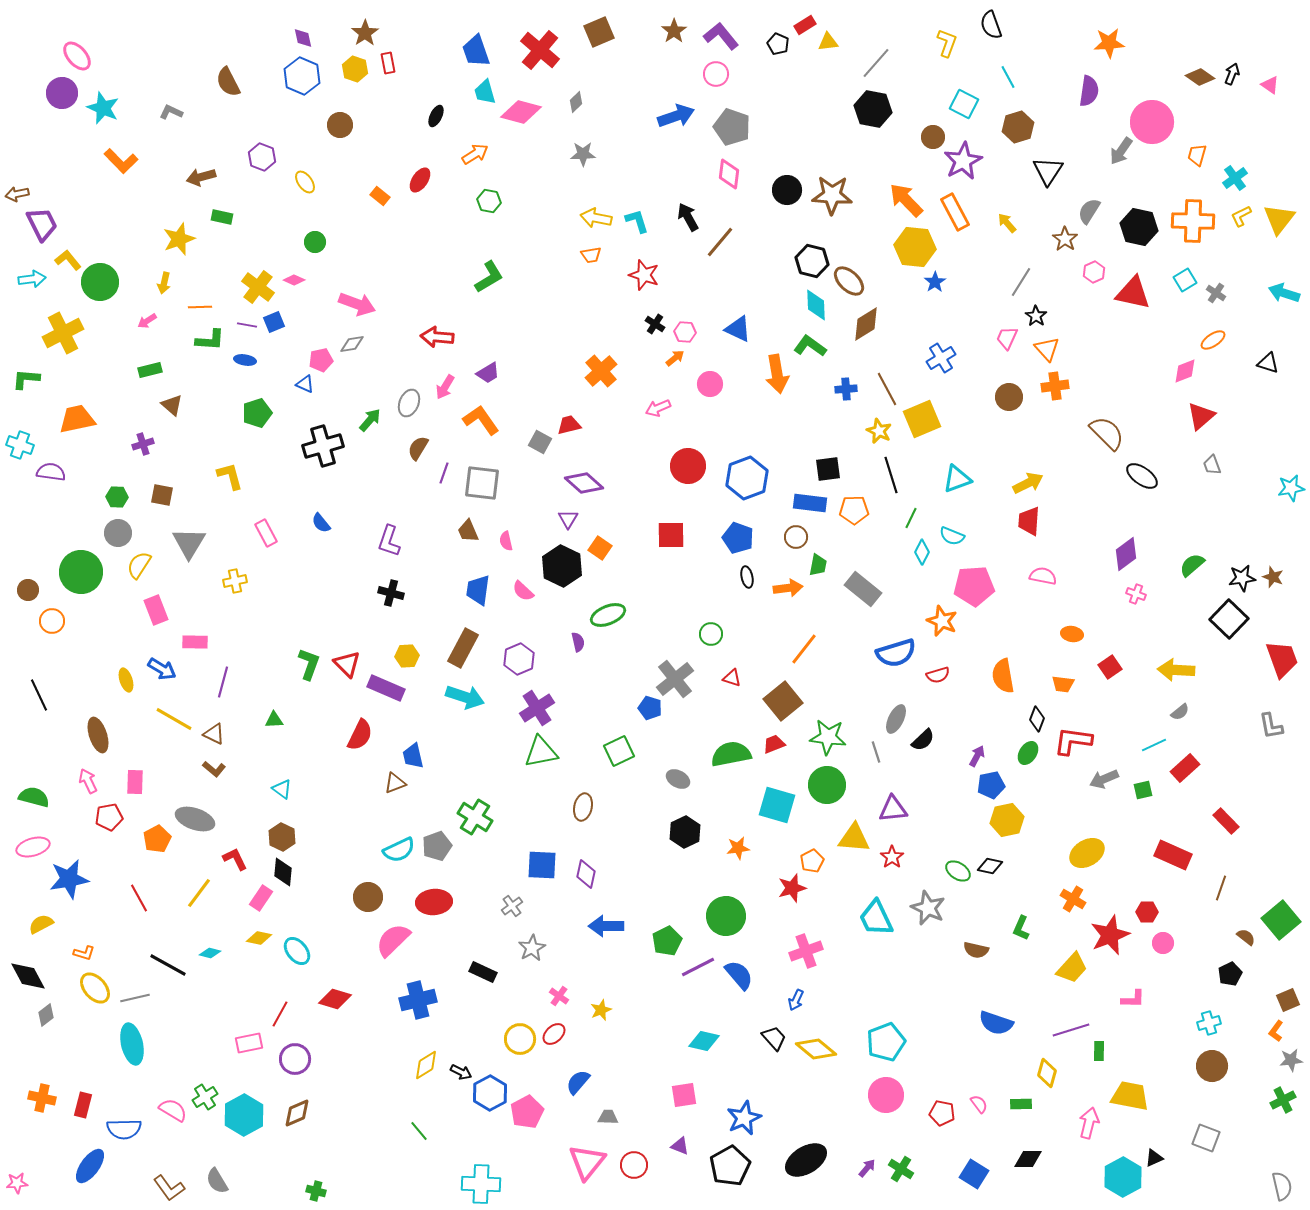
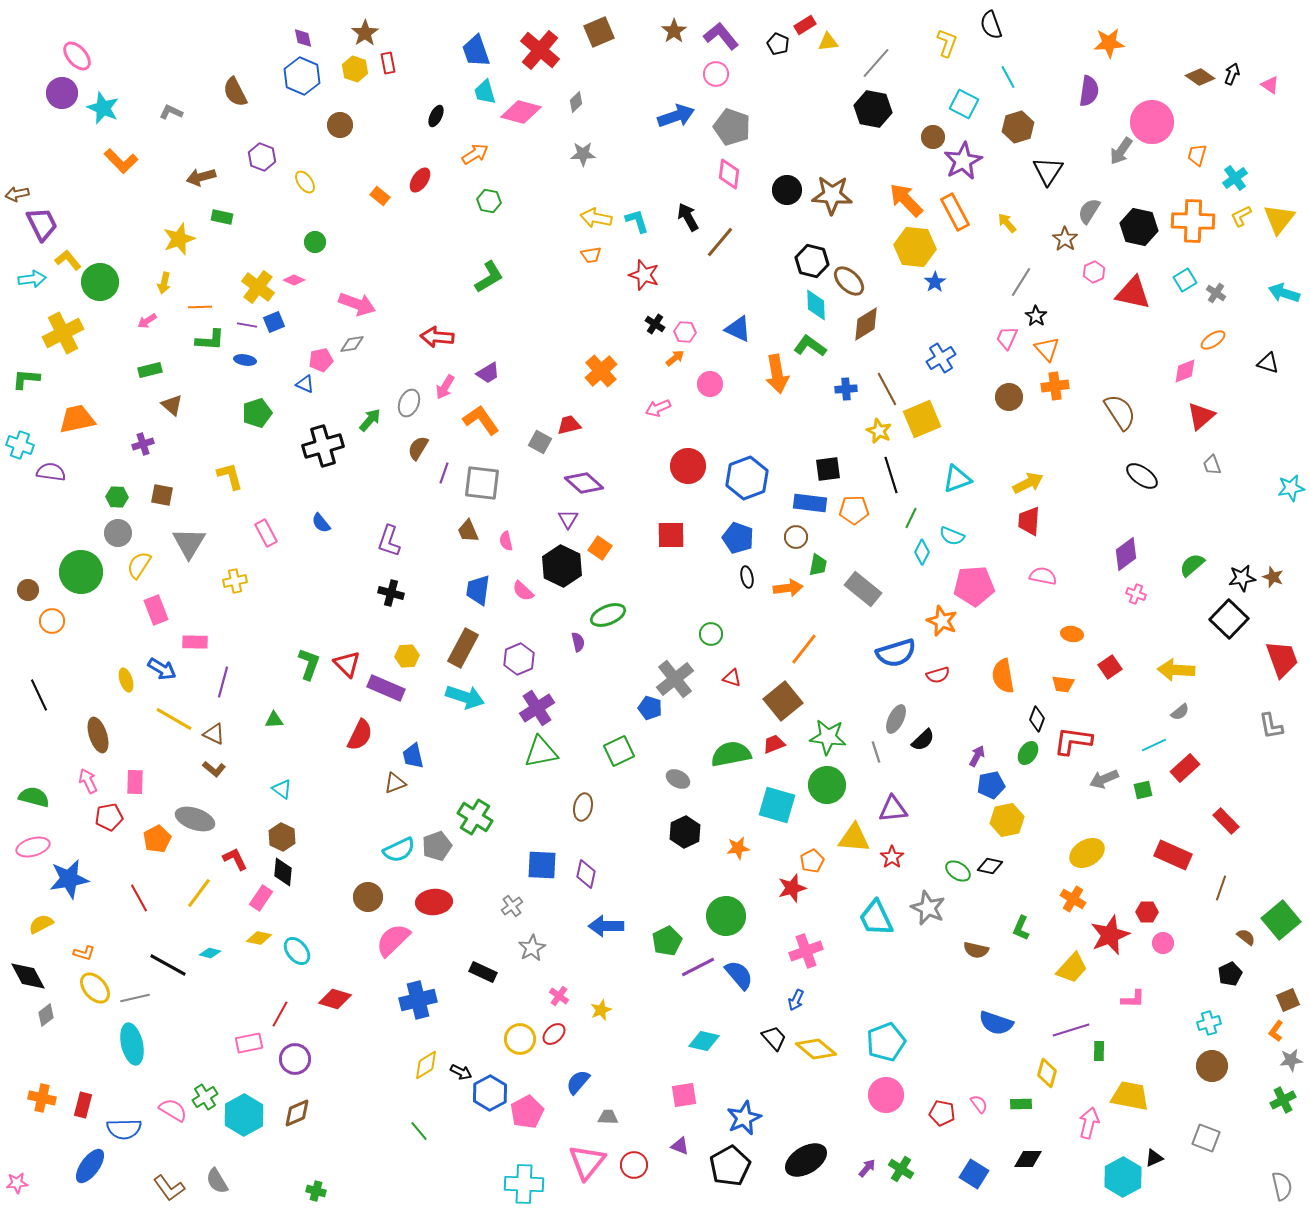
brown semicircle at (228, 82): moved 7 px right, 10 px down
brown semicircle at (1107, 433): moved 13 px right, 21 px up; rotated 12 degrees clockwise
cyan cross at (481, 1184): moved 43 px right
